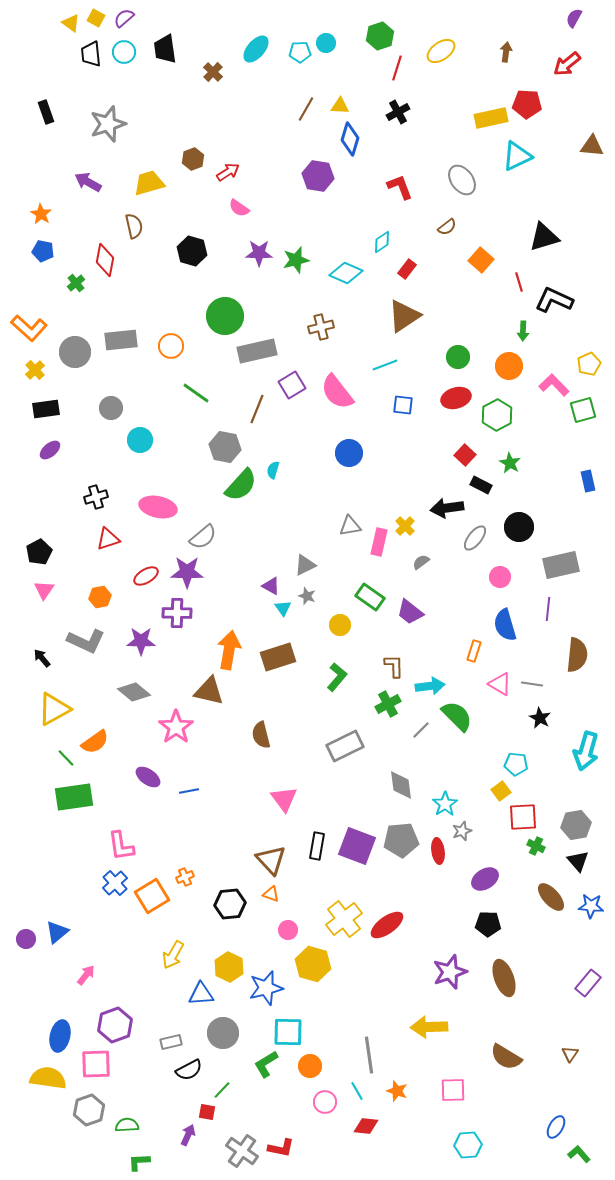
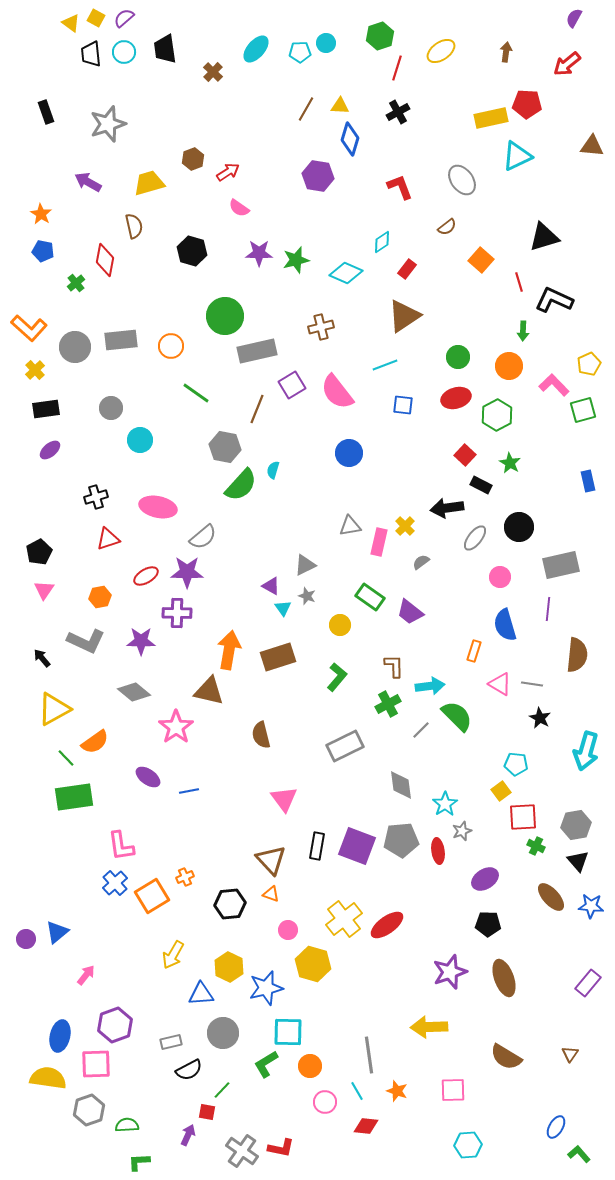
gray circle at (75, 352): moved 5 px up
